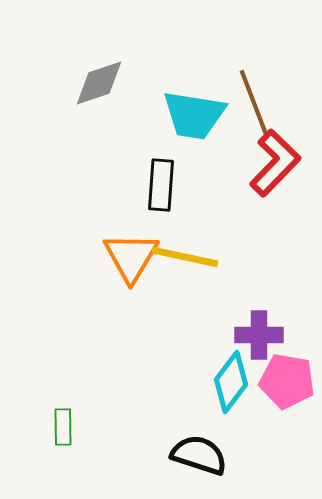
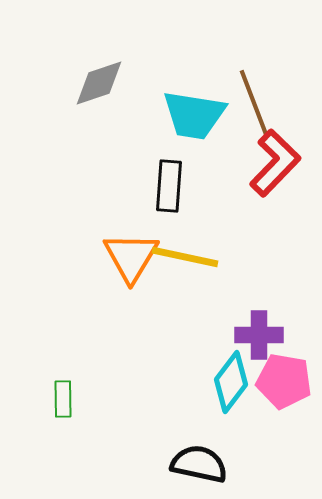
black rectangle: moved 8 px right, 1 px down
pink pentagon: moved 3 px left
green rectangle: moved 28 px up
black semicircle: moved 9 px down; rotated 6 degrees counterclockwise
